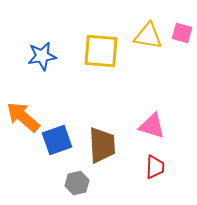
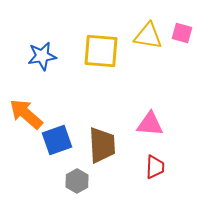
orange arrow: moved 3 px right, 3 px up
pink triangle: moved 2 px left, 2 px up; rotated 12 degrees counterclockwise
gray hexagon: moved 2 px up; rotated 15 degrees counterclockwise
